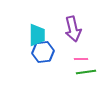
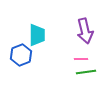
purple arrow: moved 12 px right, 2 px down
blue hexagon: moved 22 px left, 3 px down; rotated 15 degrees counterclockwise
